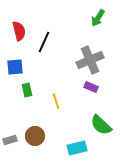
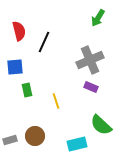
cyan rectangle: moved 4 px up
